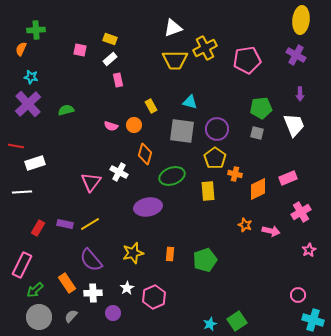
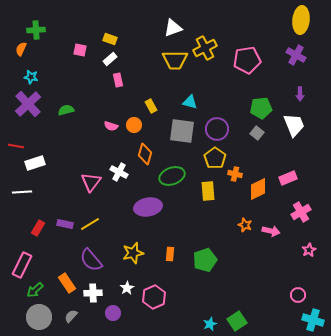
gray square at (257, 133): rotated 24 degrees clockwise
